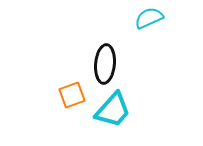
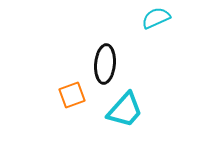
cyan semicircle: moved 7 px right
cyan trapezoid: moved 12 px right
